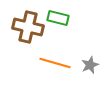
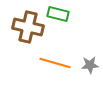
green rectangle: moved 4 px up
gray star: rotated 18 degrees clockwise
